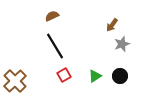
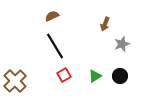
brown arrow: moved 7 px left, 1 px up; rotated 16 degrees counterclockwise
